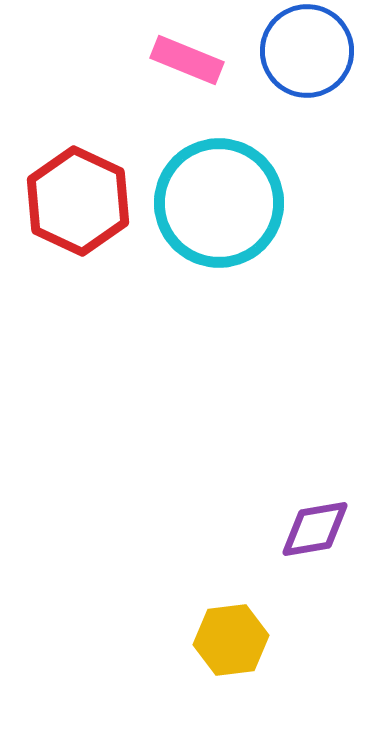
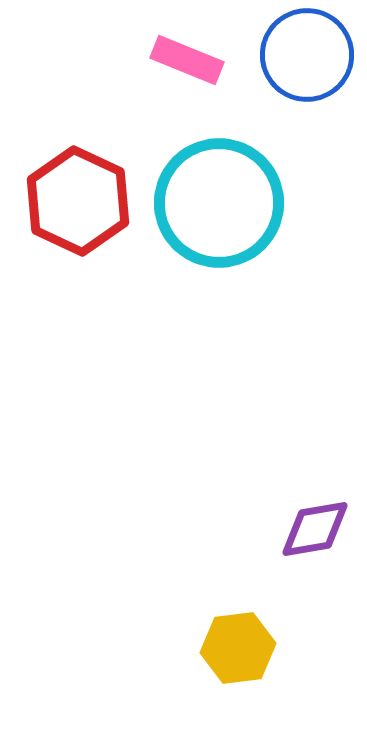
blue circle: moved 4 px down
yellow hexagon: moved 7 px right, 8 px down
